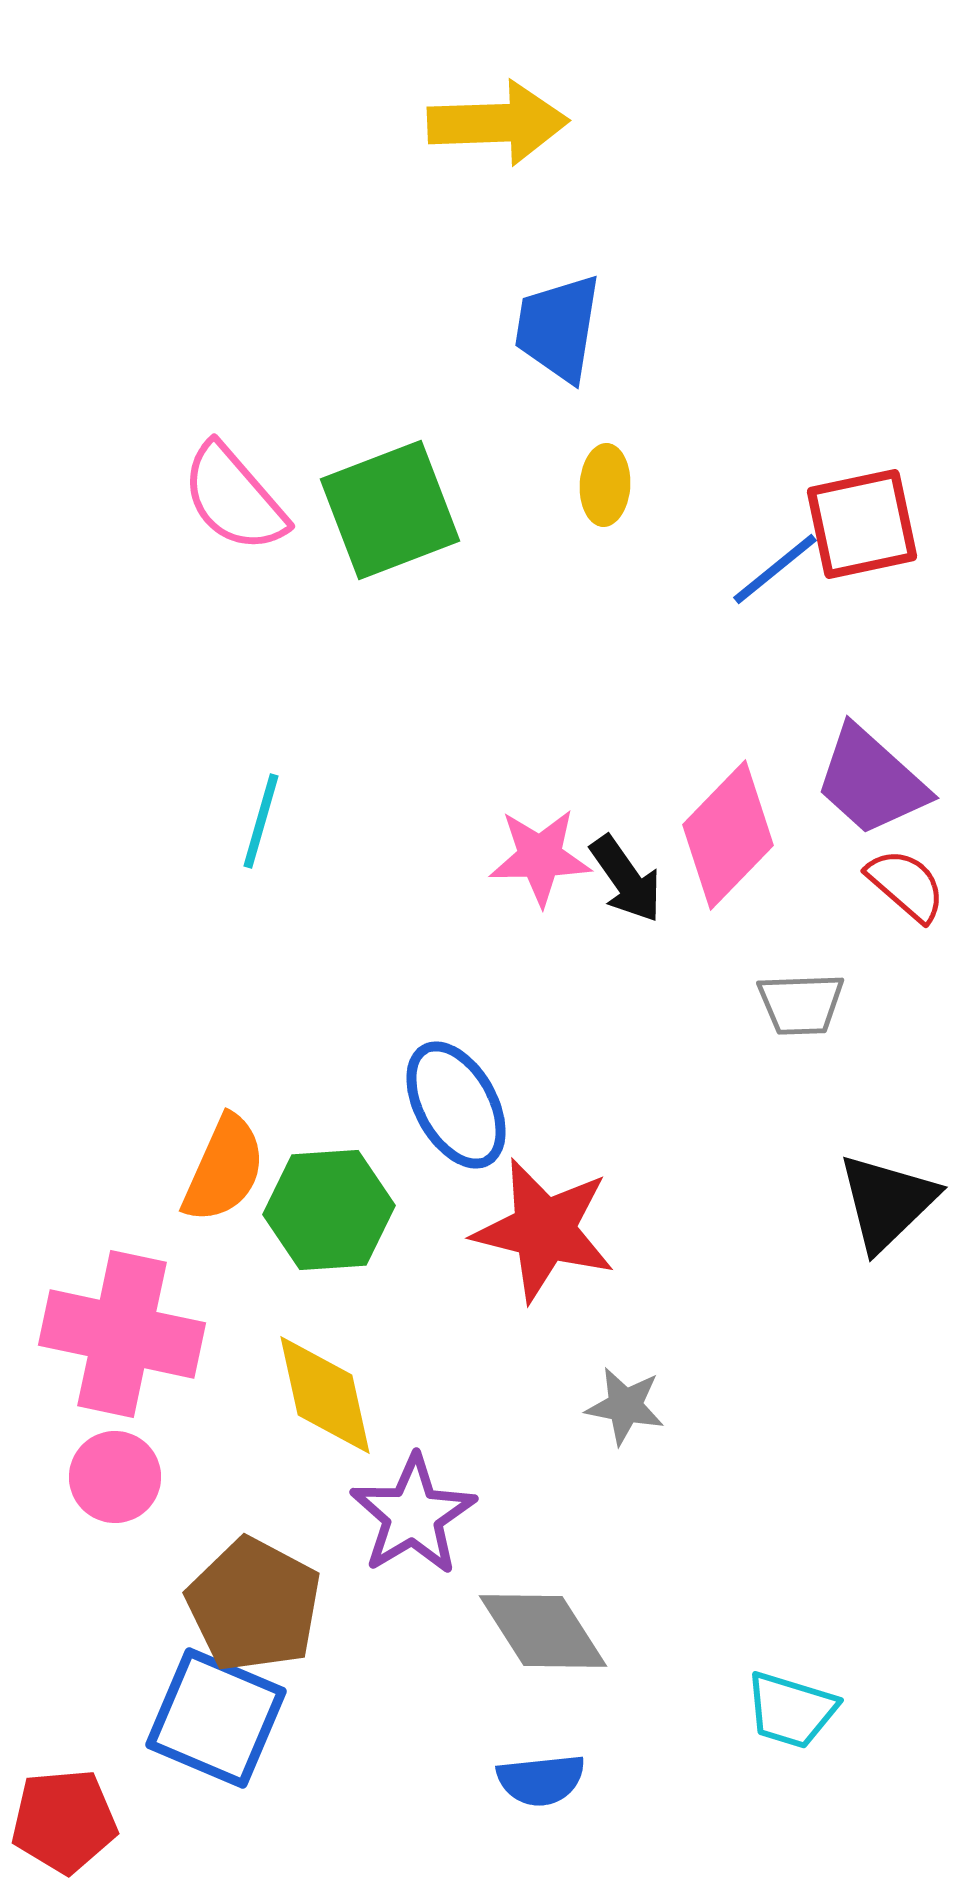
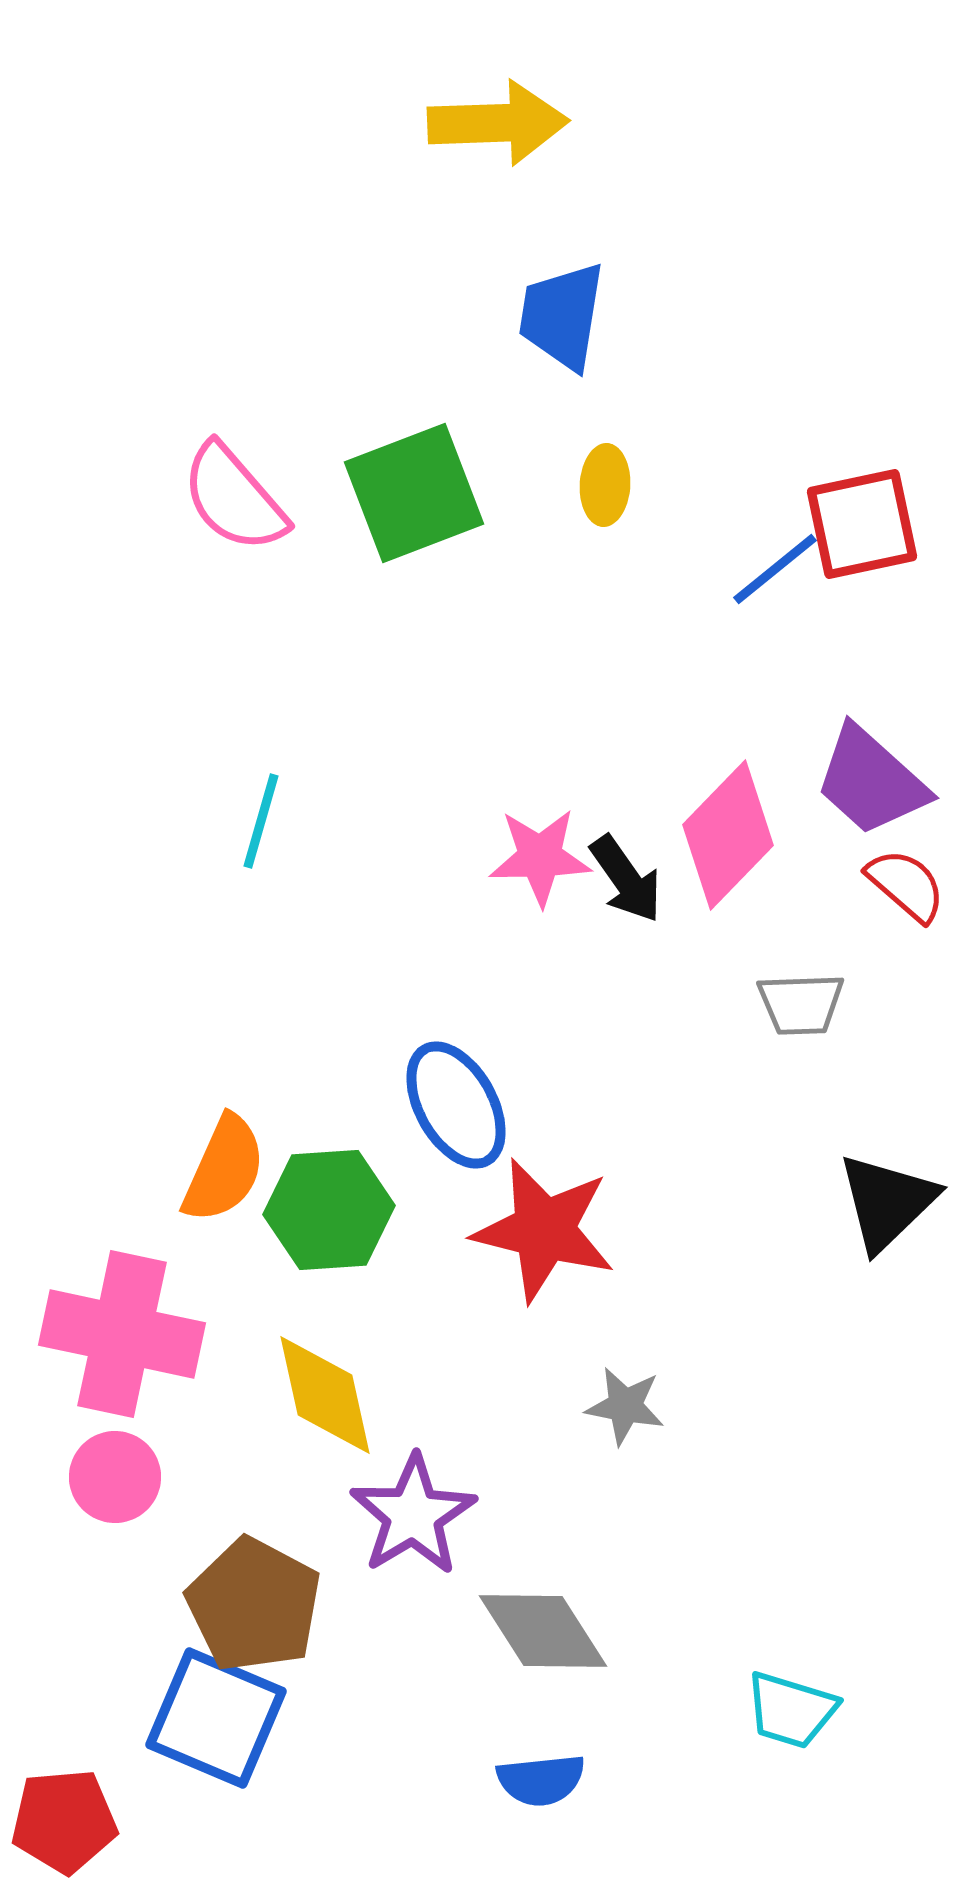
blue trapezoid: moved 4 px right, 12 px up
green square: moved 24 px right, 17 px up
